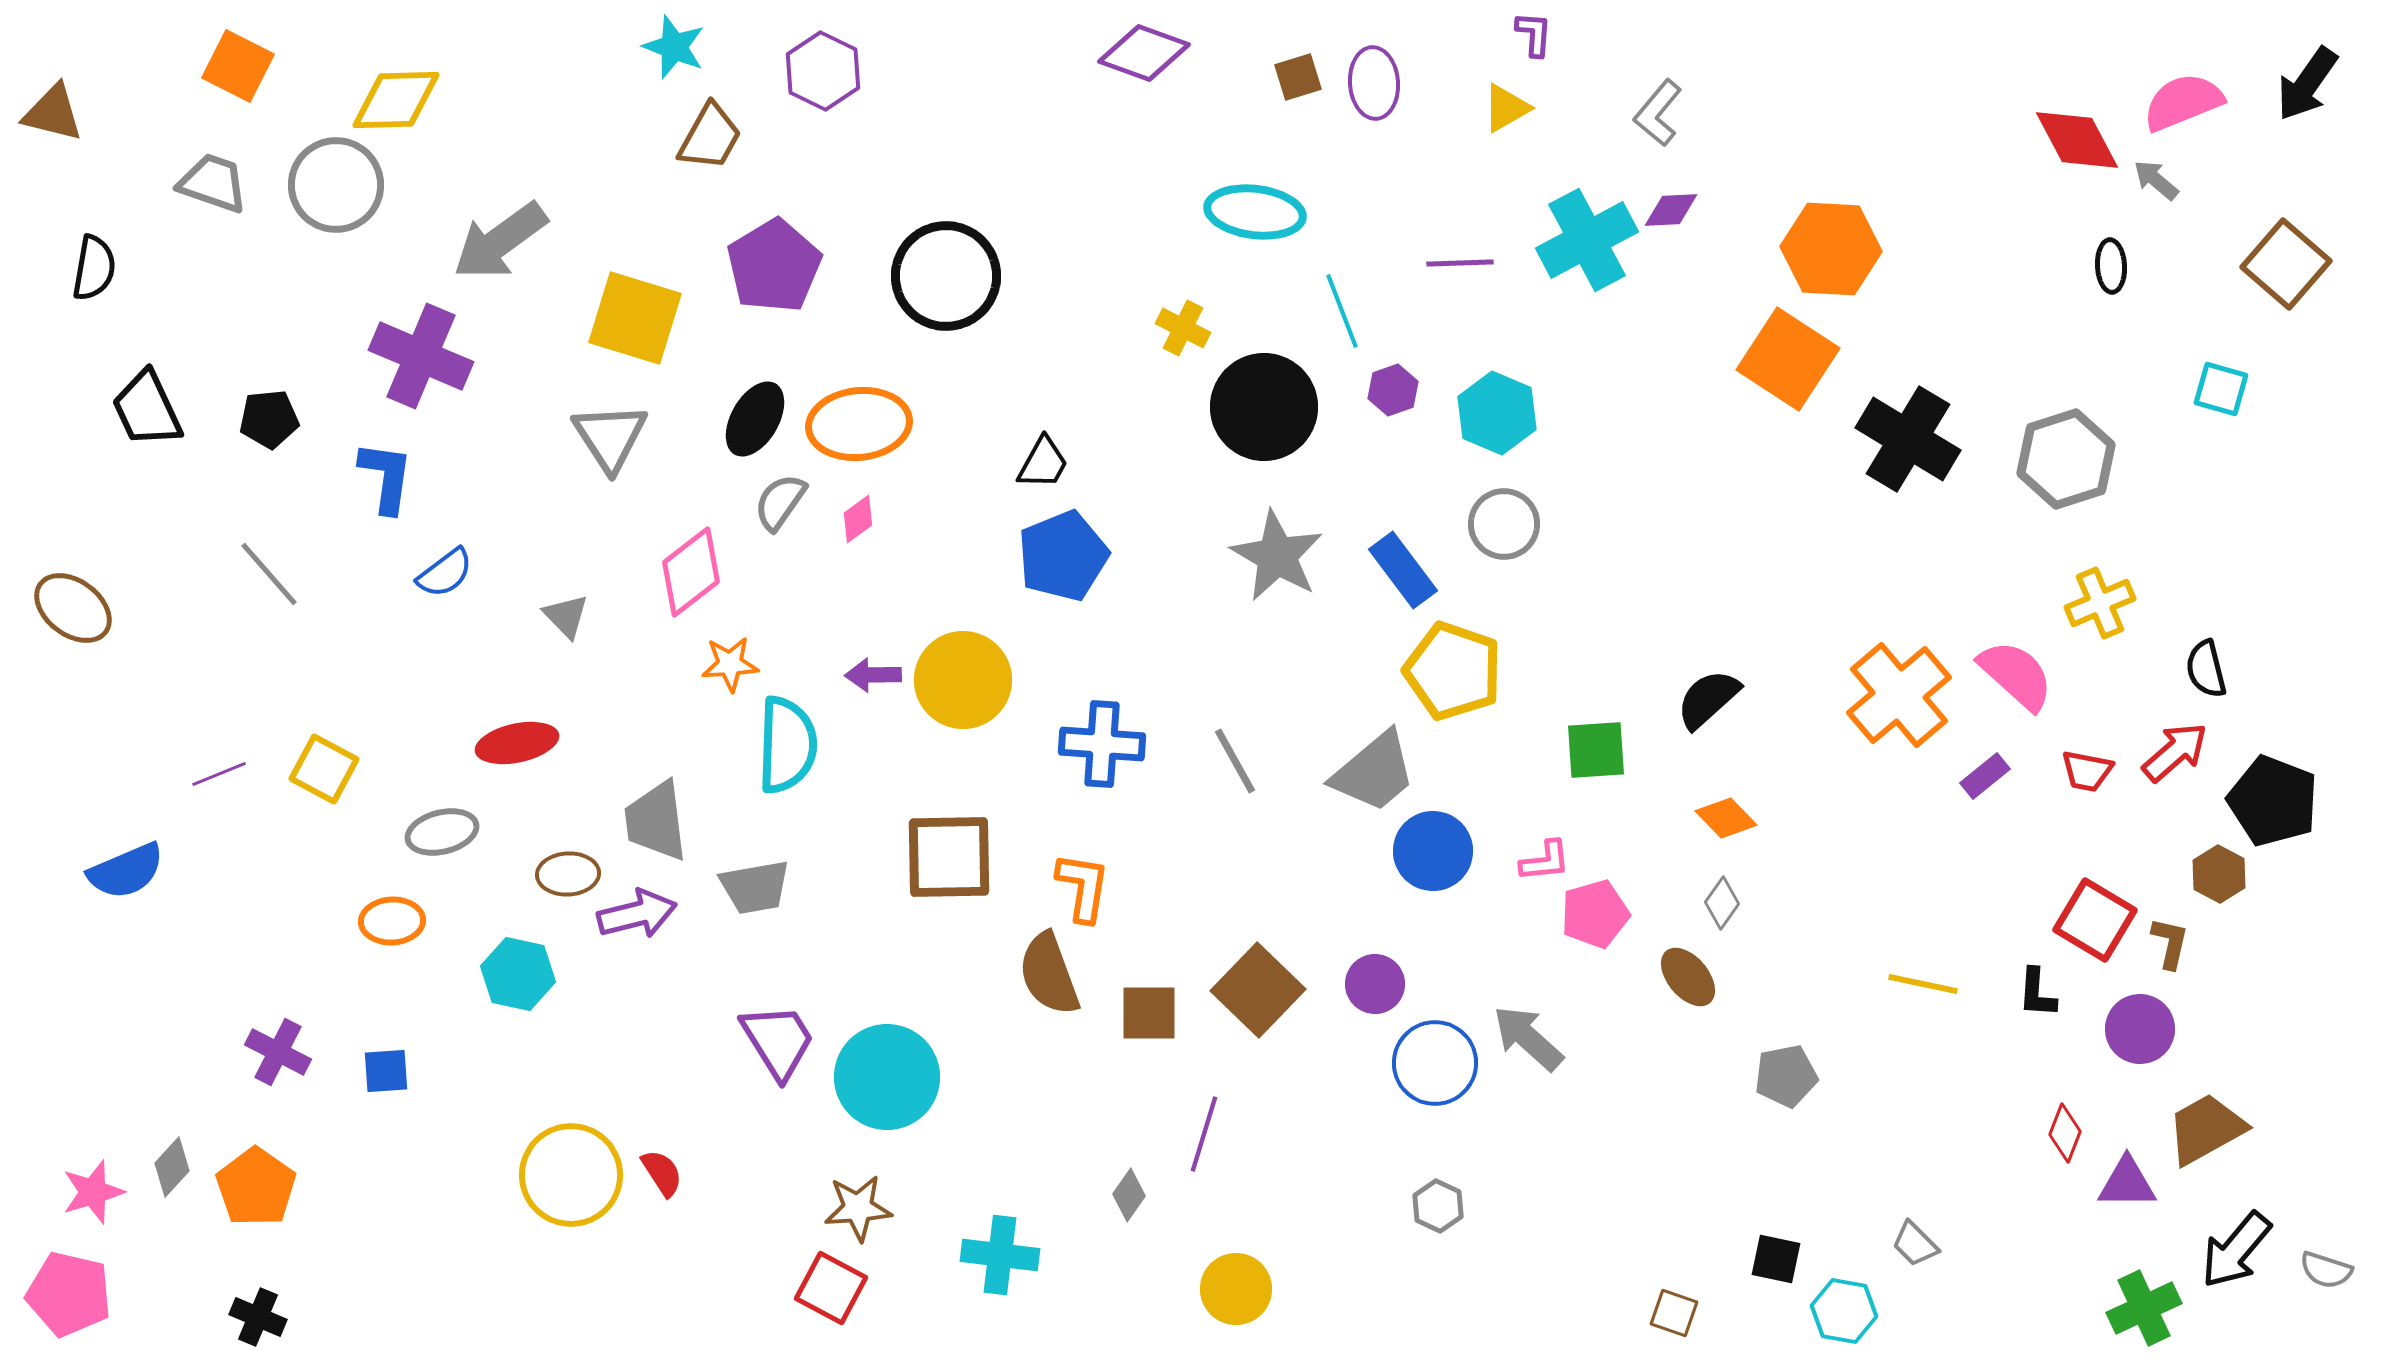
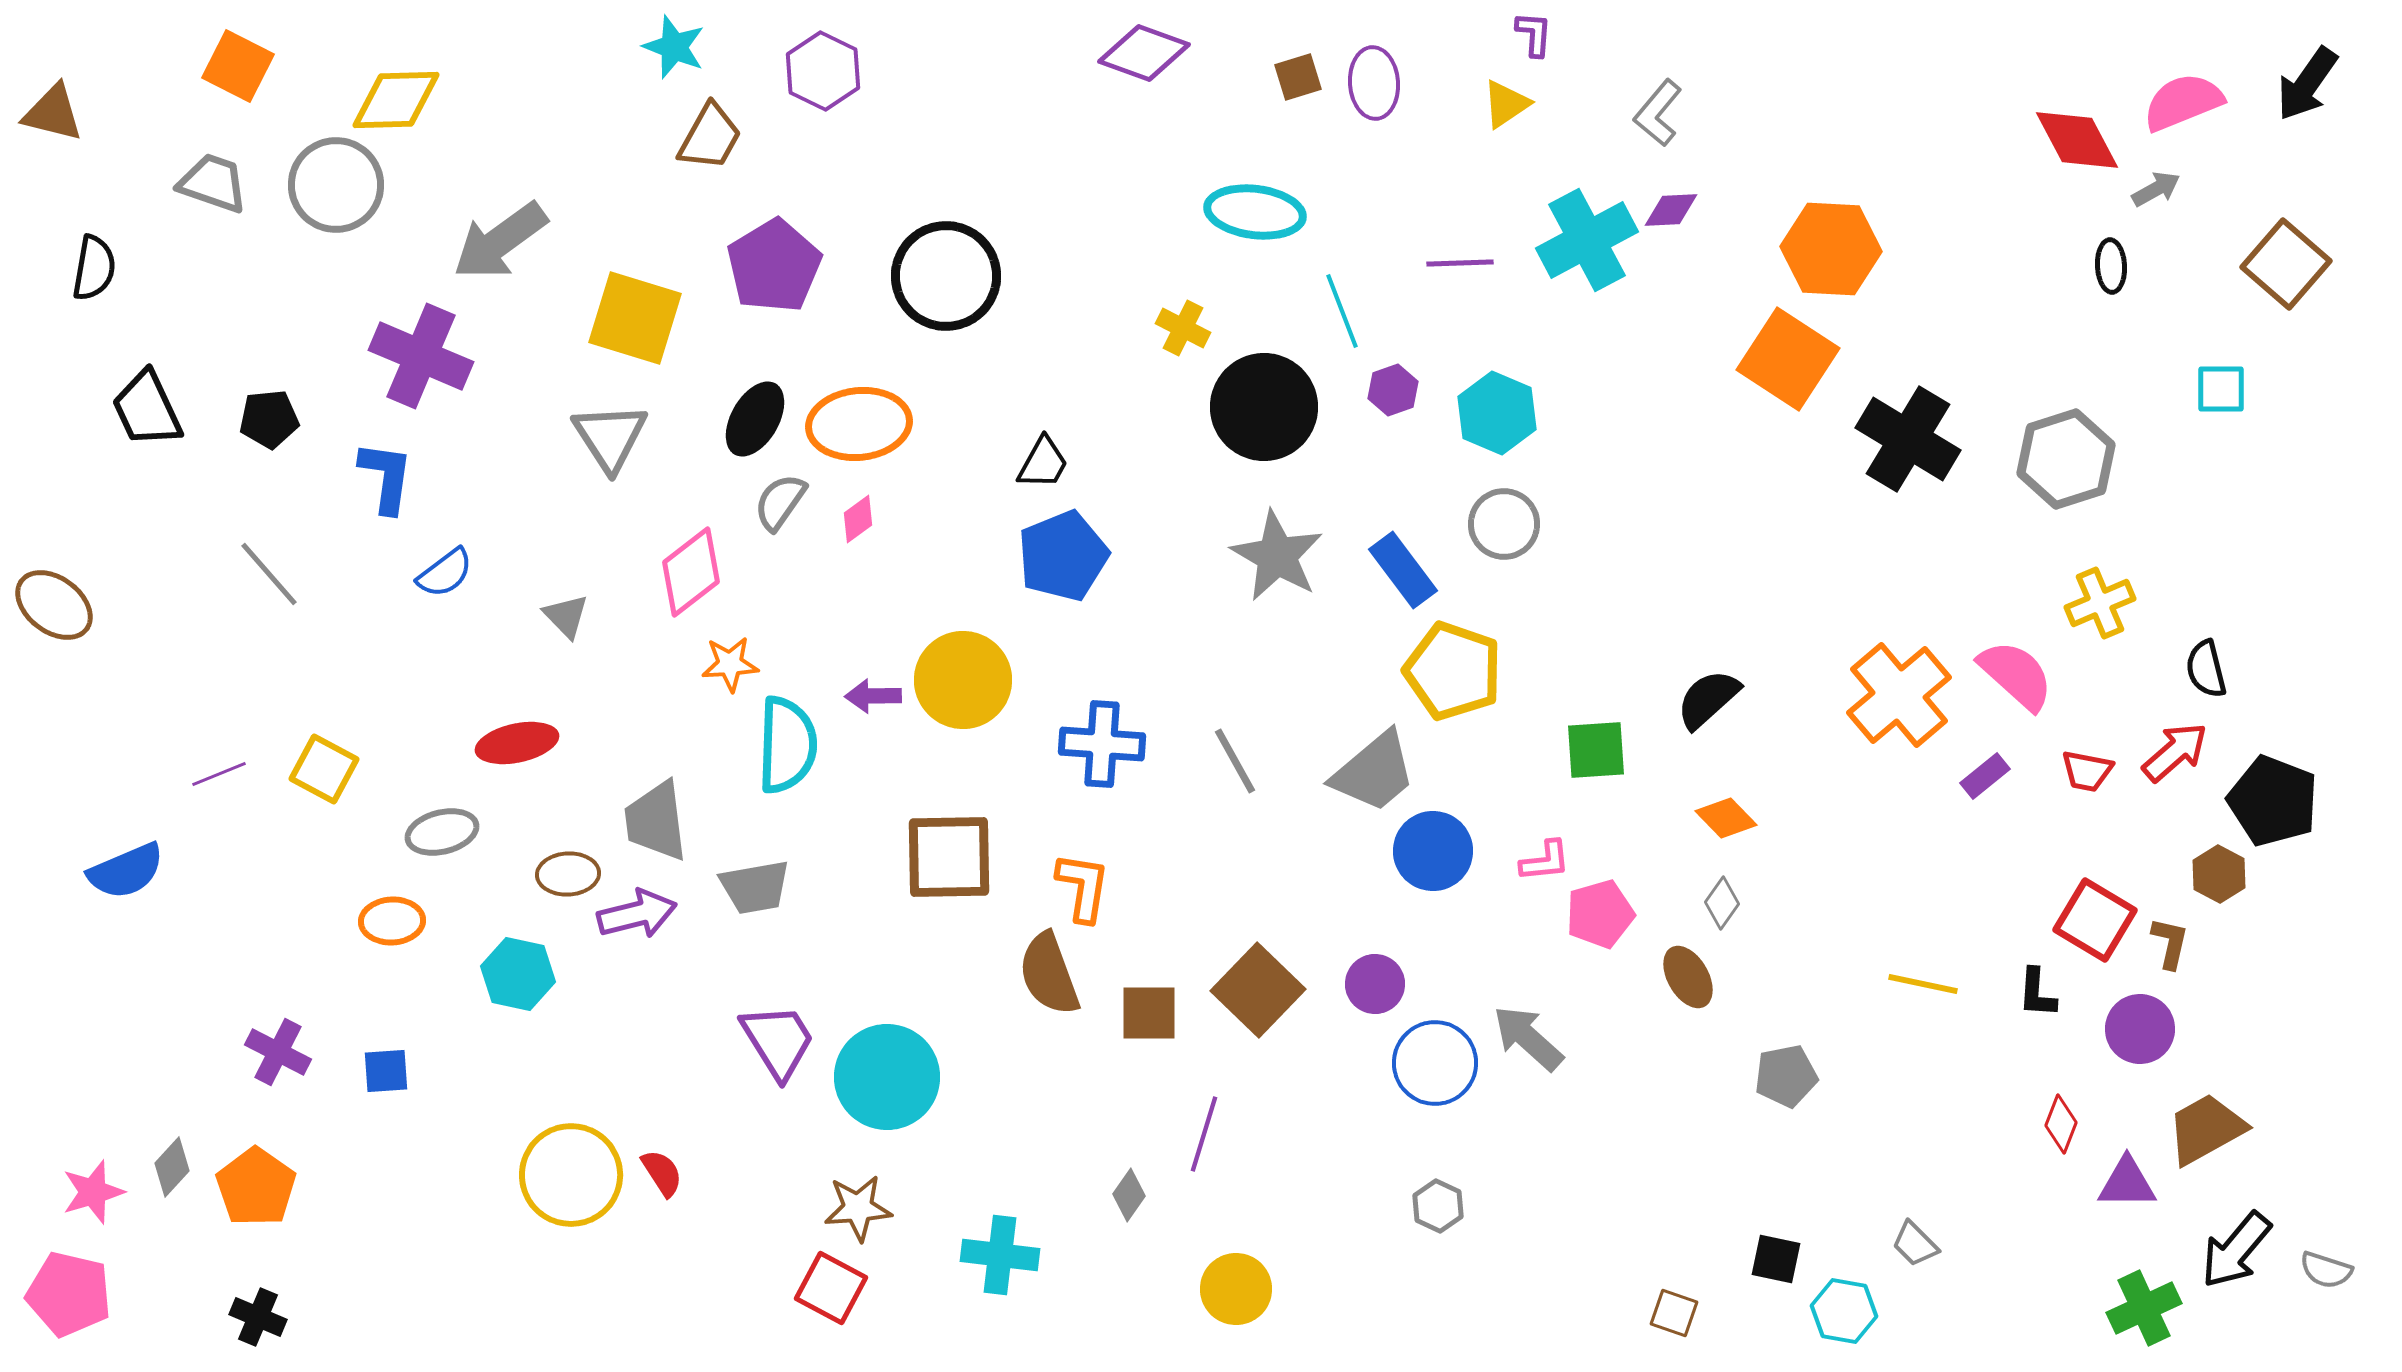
yellow triangle at (1506, 108): moved 4 px up; rotated 4 degrees counterclockwise
gray arrow at (2156, 180): moved 9 px down; rotated 111 degrees clockwise
cyan square at (2221, 389): rotated 16 degrees counterclockwise
brown ellipse at (73, 608): moved 19 px left, 3 px up
purple arrow at (873, 675): moved 21 px down
pink pentagon at (1595, 914): moved 5 px right
brown ellipse at (1688, 977): rotated 10 degrees clockwise
red diamond at (2065, 1133): moved 4 px left, 9 px up
